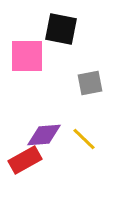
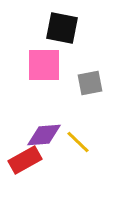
black square: moved 1 px right, 1 px up
pink square: moved 17 px right, 9 px down
yellow line: moved 6 px left, 3 px down
